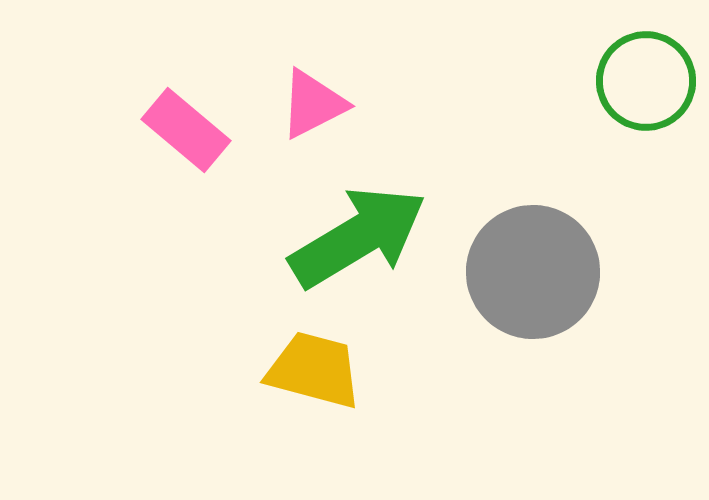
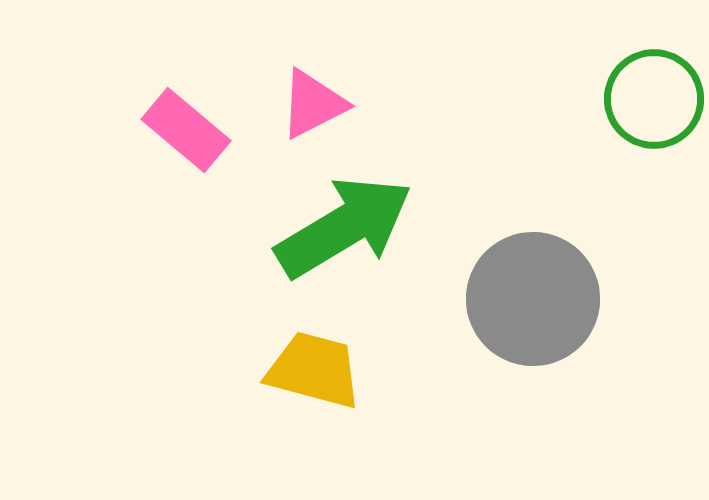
green circle: moved 8 px right, 18 px down
green arrow: moved 14 px left, 10 px up
gray circle: moved 27 px down
